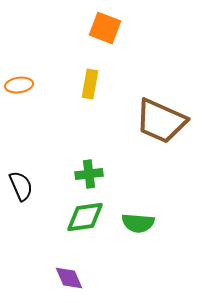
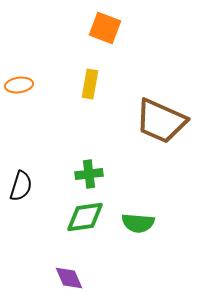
black semicircle: rotated 40 degrees clockwise
